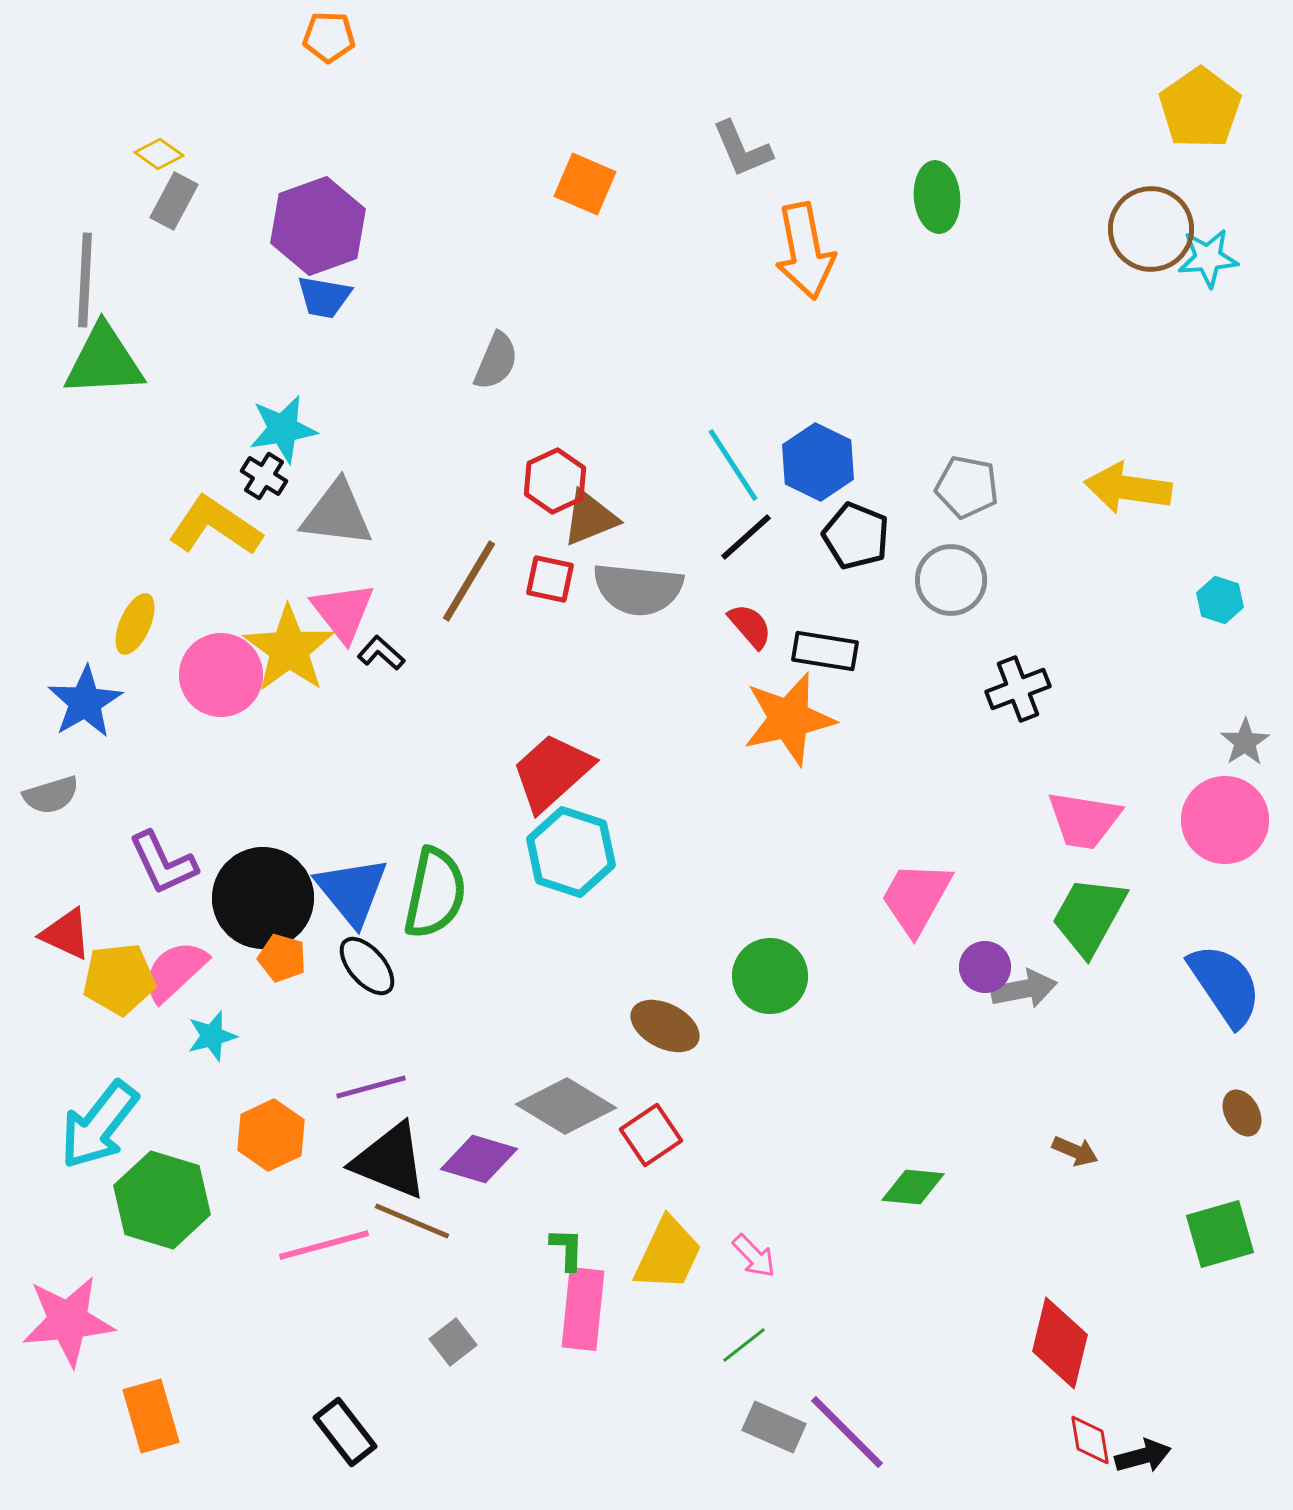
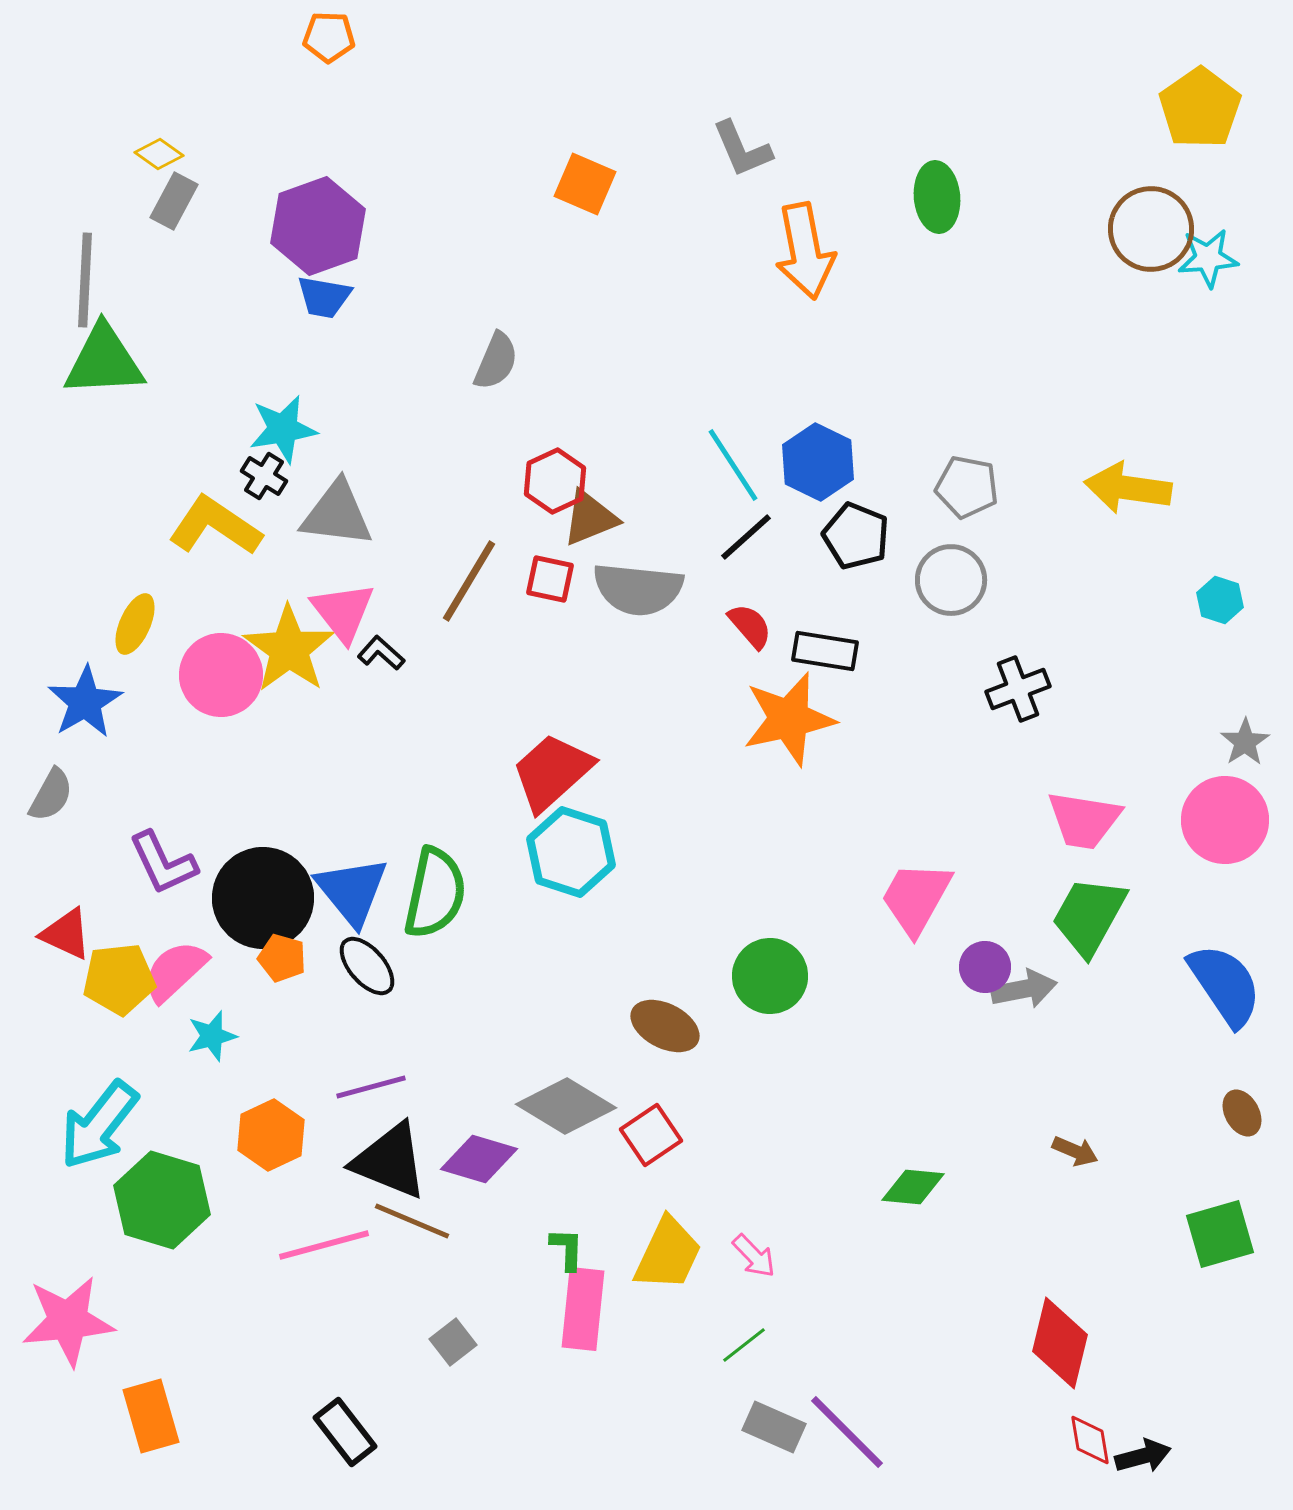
gray semicircle at (51, 795): rotated 44 degrees counterclockwise
